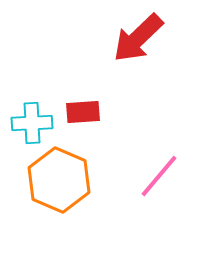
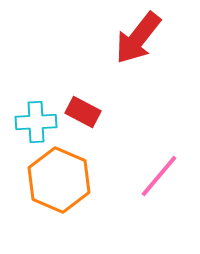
red arrow: rotated 8 degrees counterclockwise
red rectangle: rotated 32 degrees clockwise
cyan cross: moved 4 px right, 1 px up
